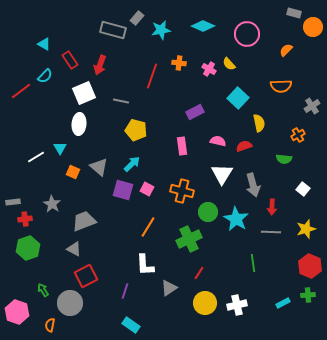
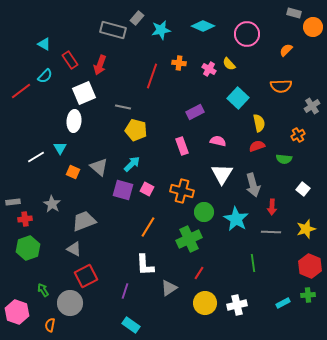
gray line at (121, 101): moved 2 px right, 6 px down
white ellipse at (79, 124): moved 5 px left, 3 px up
pink rectangle at (182, 146): rotated 12 degrees counterclockwise
red semicircle at (244, 146): moved 13 px right
green circle at (208, 212): moved 4 px left
